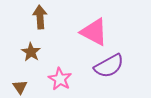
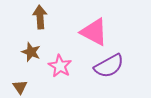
brown star: rotated 12 degrees counterclockwise
pink star: moved 13 px up
